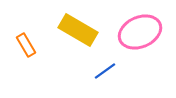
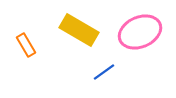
yellow rectangle: moved 1 px right
blue line: moved 1 px left, 1 px down
